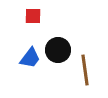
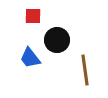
black circle: moved 1 px left, 10 px up
blue trapezoid: rotated 105 degrees clockwise
